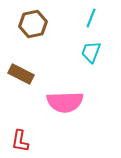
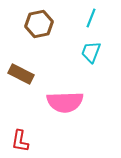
brown hexagon: moved 6 px right
